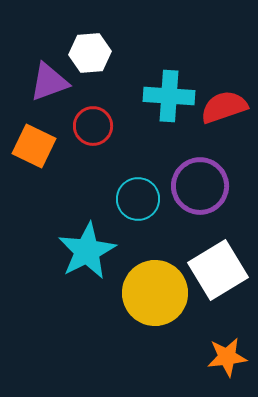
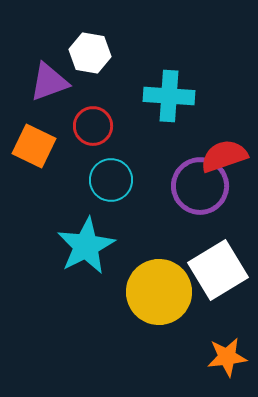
white hexagon: rotated 15 degrees clockwise
red semicircle: moved 49 px down
cyan circle: moved 27 px left, 19 px up
cyan star: moved 1 px left, 5 px up
yellow circle: moved 4 px right, 1 px up
